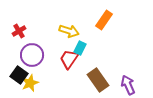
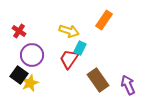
red cross: rotated 24 degrees counterclockwise
